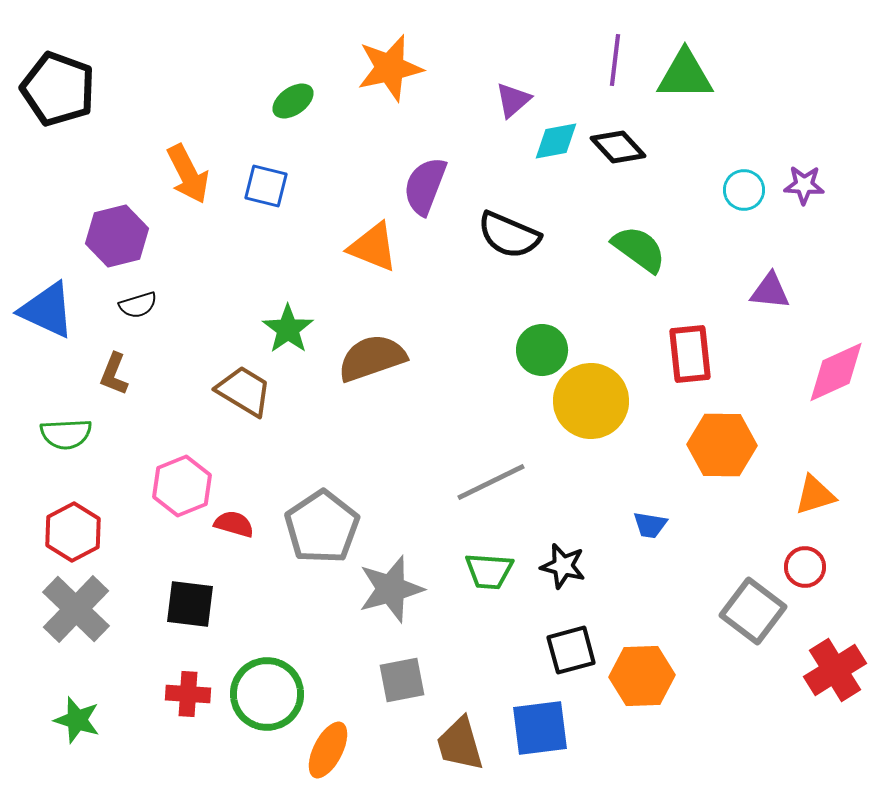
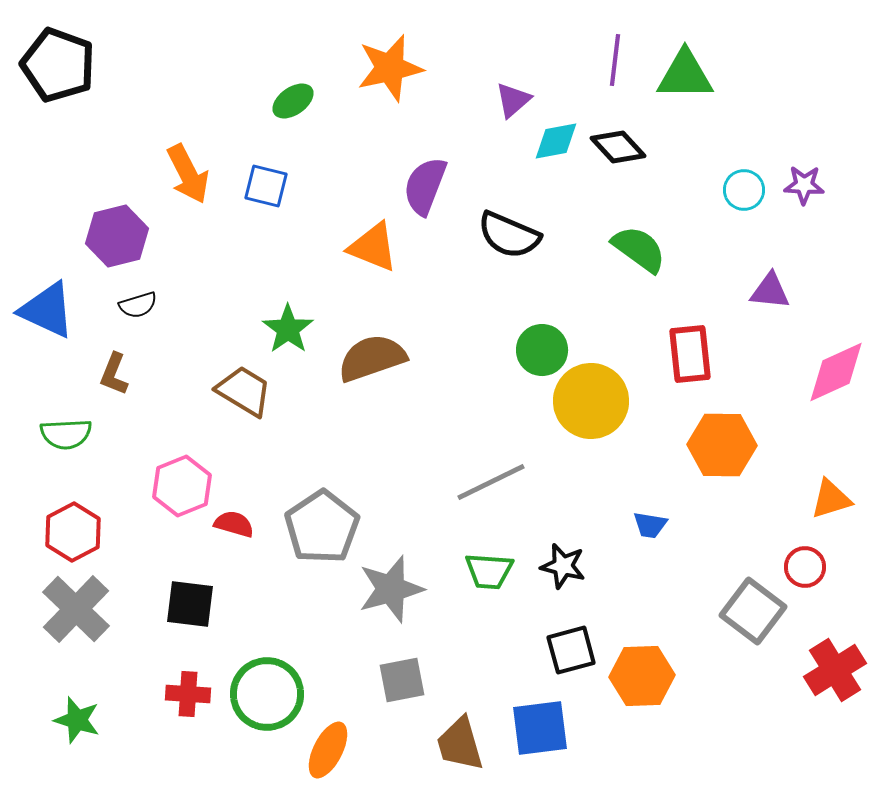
black pentagon at (58, 89): moved 24 px up
orange triangle at (815, 495): moved 16 px right, 4 px down
